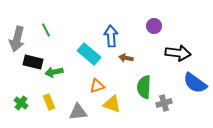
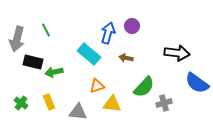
purple circle: moved 22 px left
blue arrow: moved 3 px left, 3 px up; rotated 20 degrees clockwise
black arrow: moved 1 px left
blue semicircle: moved 2 px right
green semicircle: rotated 140 degrees counterclockwise
yellow triangle: rotated 12 degrees counterclockwise
gray triangle: rotated 12 degrees clockwise
